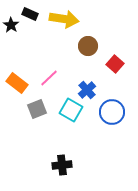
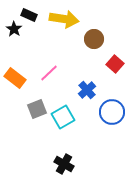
black rectangle: moved 1 px left, 1 px down
black star: moved 3 px right, 4 px down
brown circle: moved 6 px right, 7 px up
pink line: moved 5 px up
orange rectangle: moved 2 px left, 5 px up
cyan square: moved 8 px left, 7 px down; rotated 30 degrees clockwise
black cross: moved 2 px right, 1 px up; rotated 36 degrees clockwise
